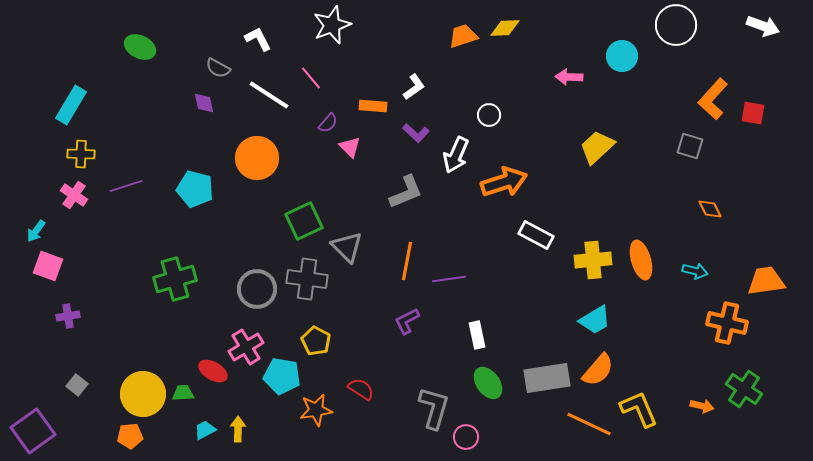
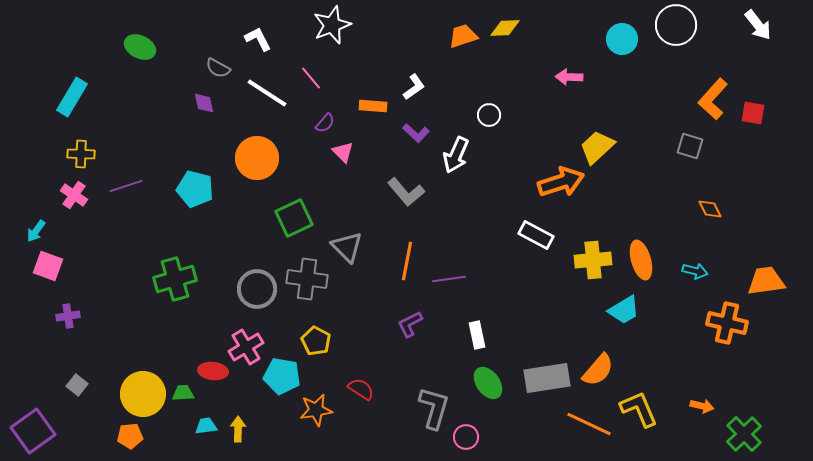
white arrow at (763, 26): moved 5 px left, 1 px up; rotated 32 degrees clockwise
cyan circle at (622, 56): moved 17 px up
white line at (269, 95): moved 2 px left, 2 px up
cyan rectangle at (71, 105): moved 1 px right, 8 px up
purple semicircle at (328, 123): moved 3 px left
pink triangle at (350, 147): moved 7 px left, 5 px down
orange arrow at (504, 182): moved 57 px right
gray L-shape at (406, 192): rotated 72 degrees clockwise
green square at (304, 221): moved 10 px left, 3 px up
cyan trapezoid at (595, 320): moved 29 px right, 10 px up
purple L-shape at (407, 321): moved 3 px right, 3 px down
red ellipse at (213, 371): rotated 24 degrees counterclockwise
green cross at (744, 389): moved 45 px down; rotated 12 degrees clockwise
cyan trapezoid at (205, 430): moved 1 px right, 4 px up; rotated 20 degrees clockwise
